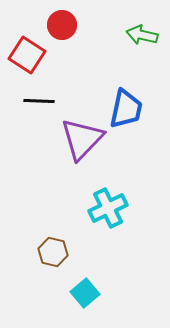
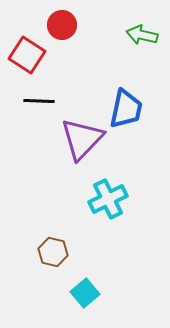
cyan cross: moved 9 px up
